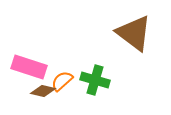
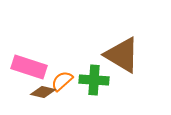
brown triangle: moved 12 px left, 22 px down; rotated 6 degrees counterclockwise
green cross: moved 1 px left; rotated 12 degrees counterclockwise
brown diamond: moved 1 px down
